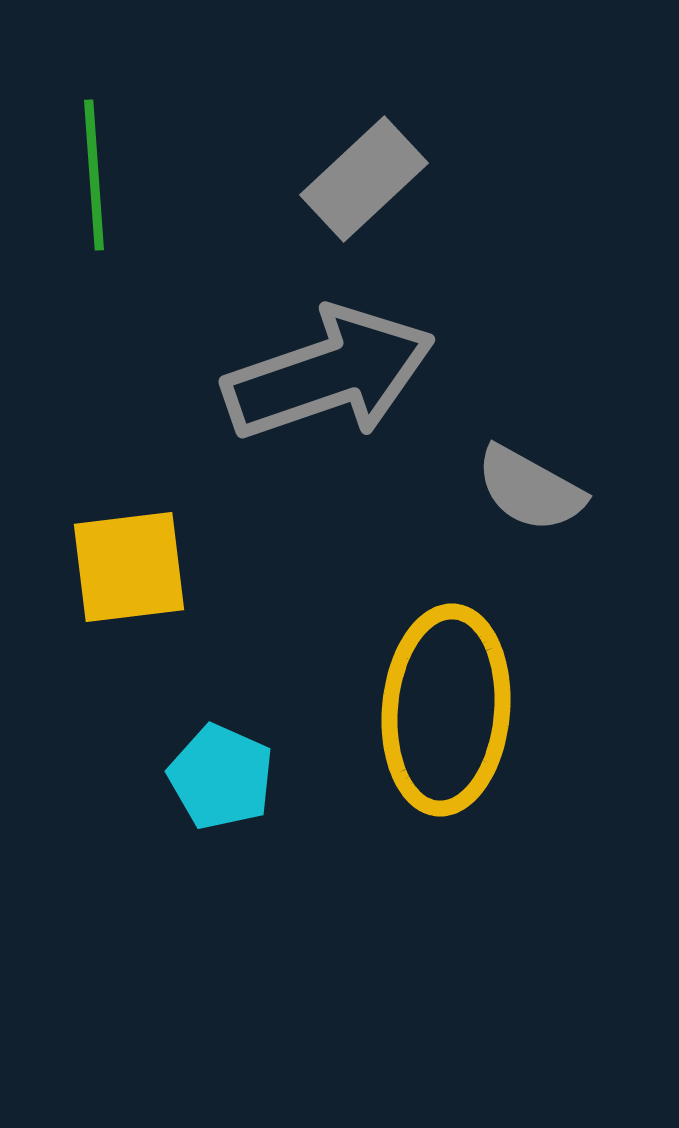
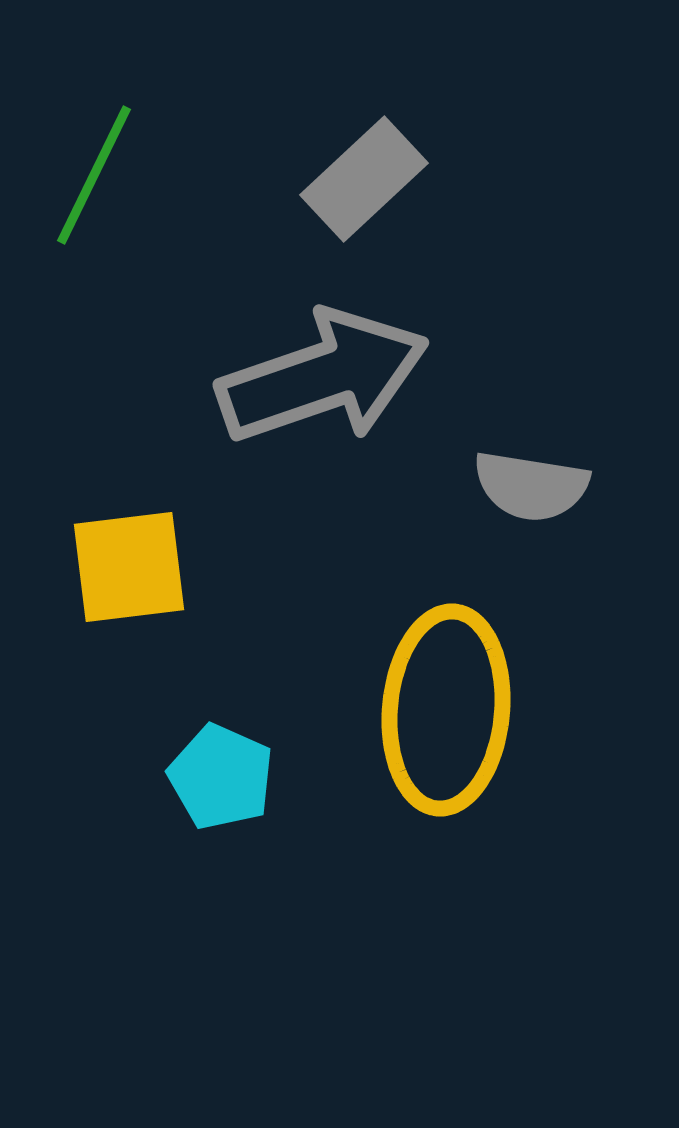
green line: rotated 30 degrees clockwise
gray arrow: moved 6 px left, 3 px down
gray semicircle: moved 1 px right, 3 px up; rotated 20 degrees counterclockwise
